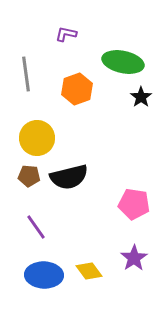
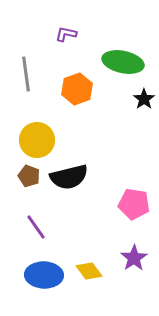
black star: moved 3 px right, 2 px down
yellow circle: moved 2 px down
brown pentagon: rotated 15 degrees clockwise
